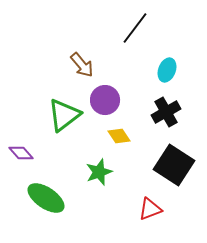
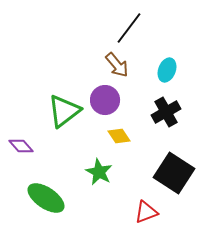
black line: moved 6 px left
brown arrow: moved 35 px right
green triangle: moved 4 px up
purple diamond: moved 7 px up
black square: moved 8 px down
green star: rotated 24 degrees counterclockwise
red triangle: moved 4 px left, 3 px down
